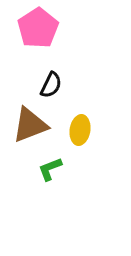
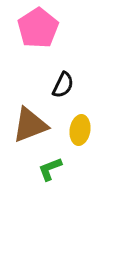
black semicircle: moved 12 px right
